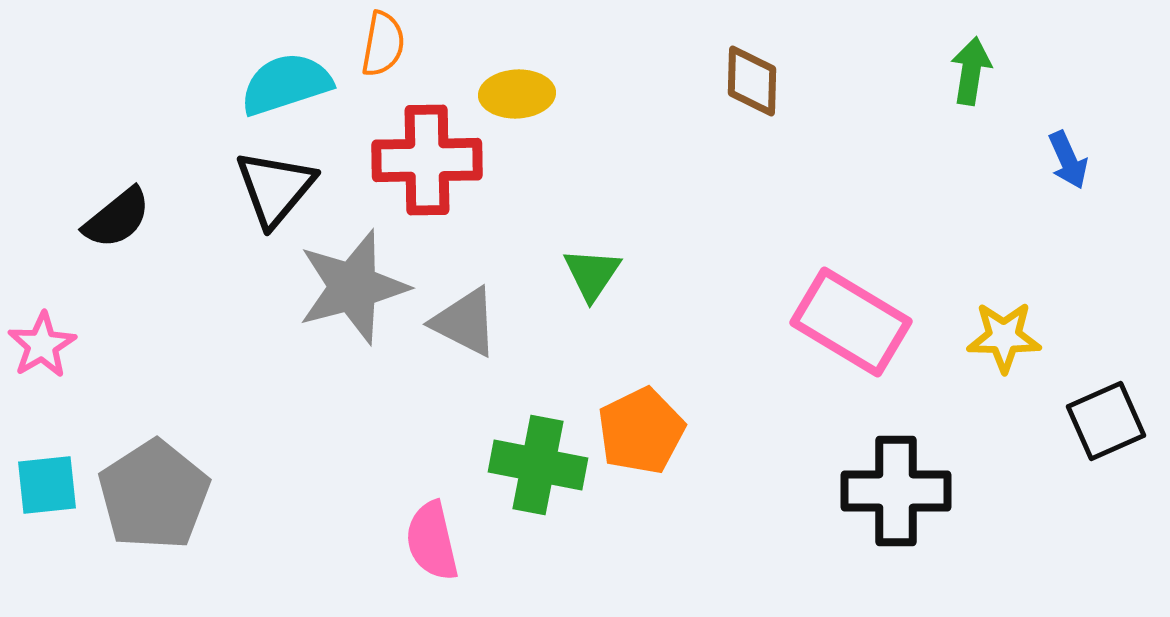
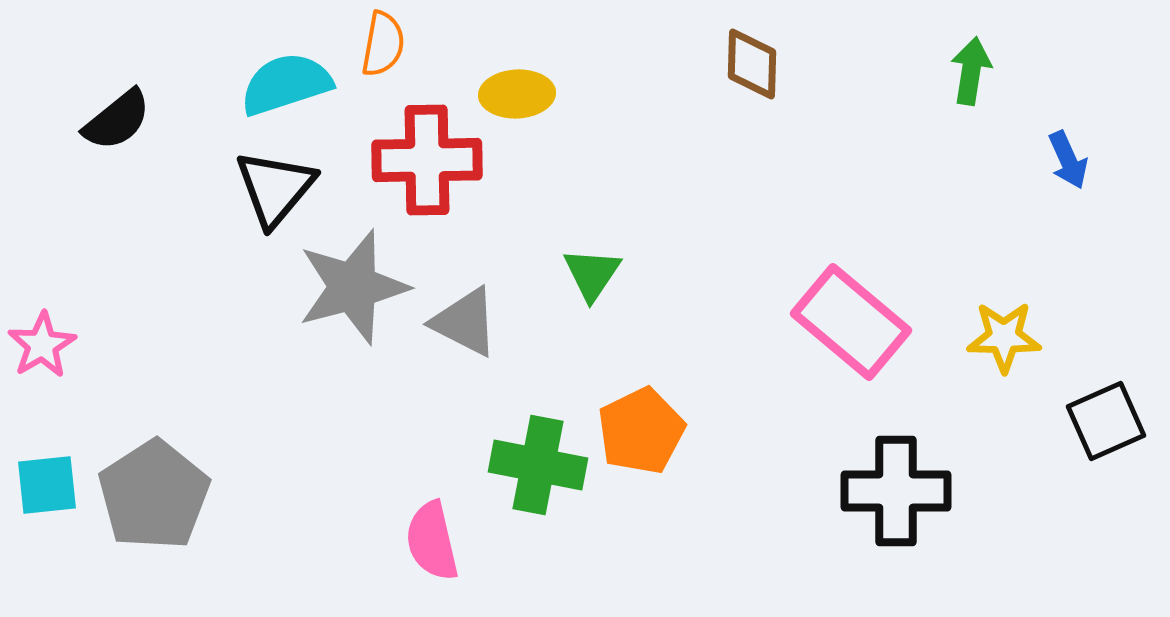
brown diamond: moved 17 px up
black semicircle: moved 98 px up
pink rectangle: rotated 9 degrees clockwise
